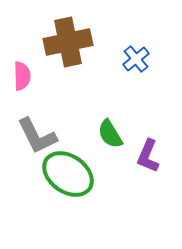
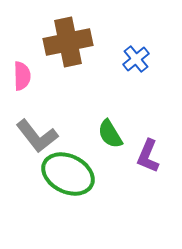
gray L-shape: rotated 12 degrees counterclockwise
green ellipse: rotated 9 degrees counterclockwise
